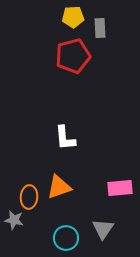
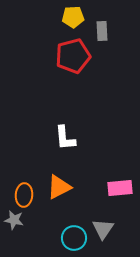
gray rectangle: moved 2 px right, 3 px down
orange triangle: rotated 8 degrees counterclockwise
orange ellipse: moved 5 px left, 2 px up
cyan circle: moved 8 px right
